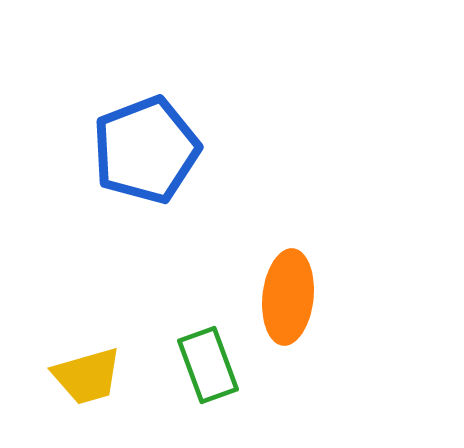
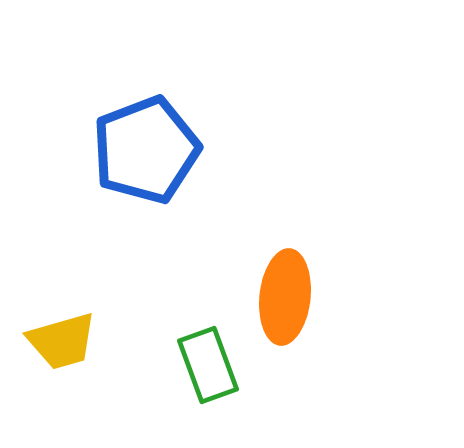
orange ellipse: moved 3 px left
yellow trapezoid: moved 25 px left, 35 px up
